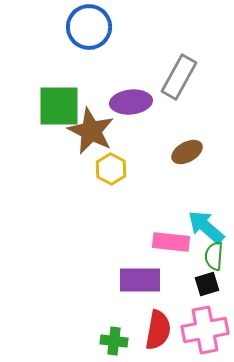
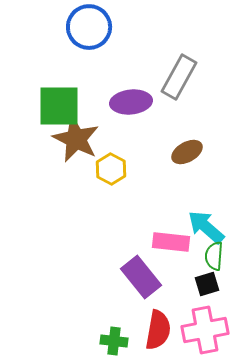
brown star: moved 15 px left, 8 px down
purple rectangle: moved 1 px right, 3 px up; rotated 51 degrees clockwise
